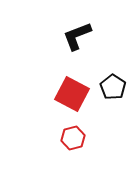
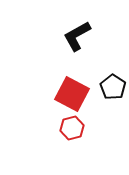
black L-shape: rotated 8 degrees counterclockwise
red hexagon: moved 1 px left, 10 px up
